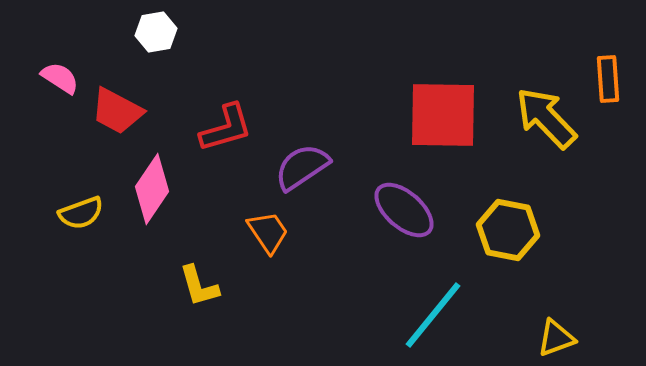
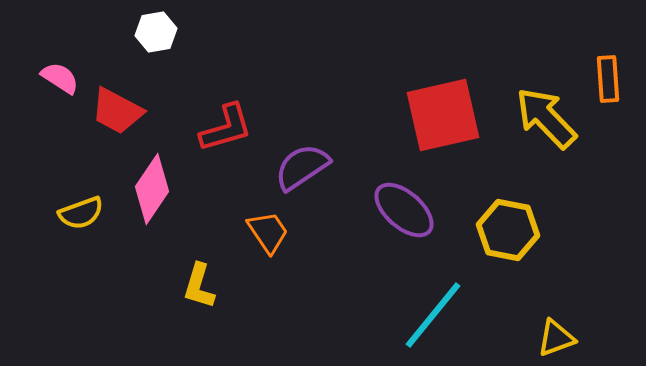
red square: rotated 14 degrees counterclockwise
yellow L-shape: rotated 33 degrees clockwise
